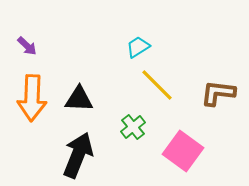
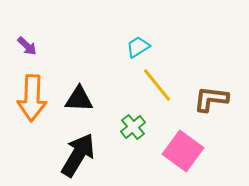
yellow line: rotated 6 degrees clockwise
brown L-shape: moved 7 px left, 6 px down
black arrow: rotated 9 degrees clockwise
